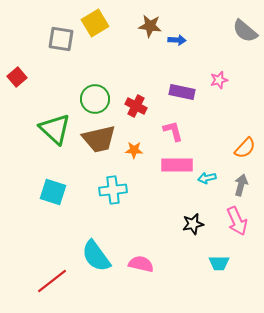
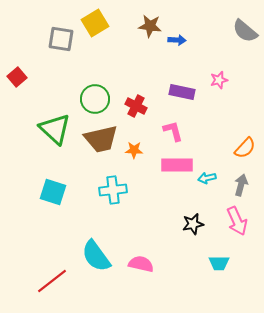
brown trapezoid: moved 2 px right
